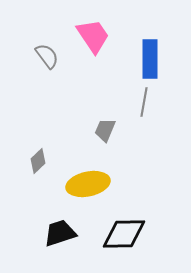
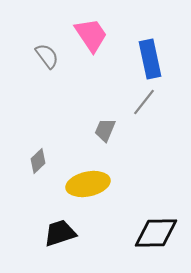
pink trapezoid: moved 2 px left, 1 px up
blue rectangle: rotated 12 degrees counterclockwise
gray line: rotated 28 degrees clockwise
black diamond: moved 32 px right, 1 px up
